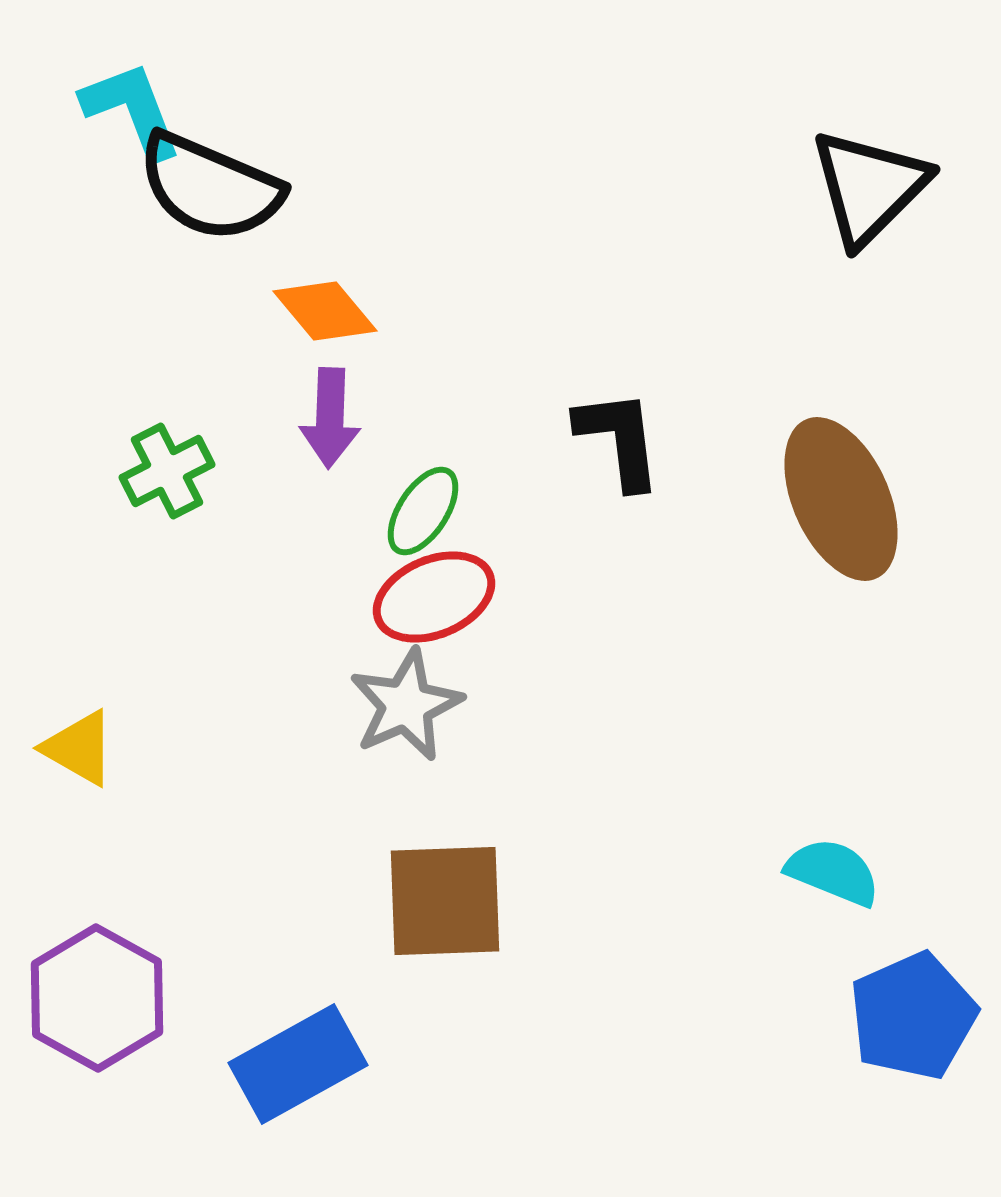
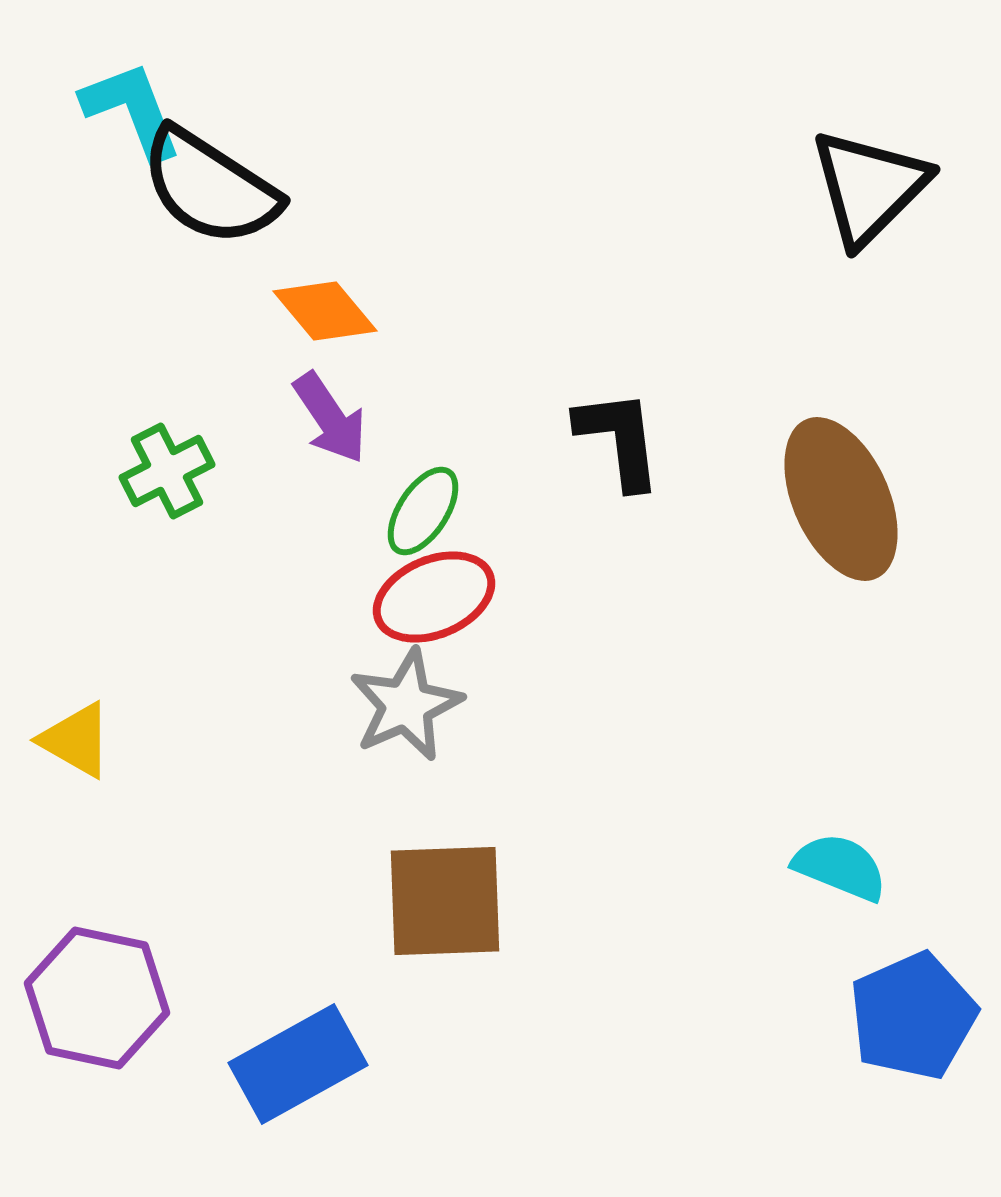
black semicircle: rotated 10 degrees clockwise
purple arrow: rotated 36 degrees counterclockwise
yellow triangle: moved 3 px left, 8 px up
cyan semicircle: moved 7 px right, 5 px up
purple hexagon: rotated 17 degrees counterclockwise
